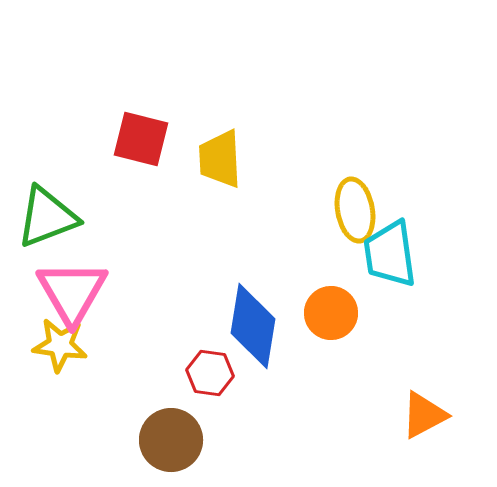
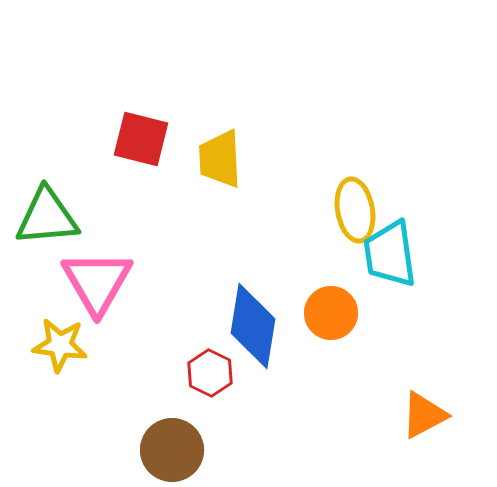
green triangle: rotated 16 degrees clockwise
pink triangle: moved 25 px right, 10 px up
red hexagon: rotated 18 degrees clockwise
brown circle: moved 1 px right, 10 px down
